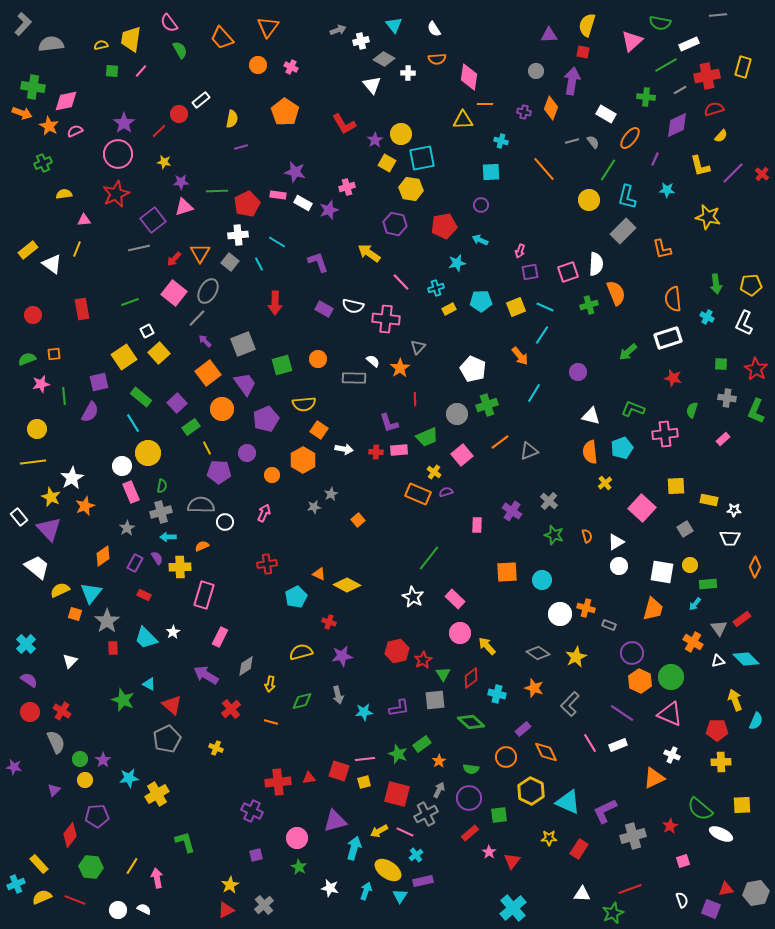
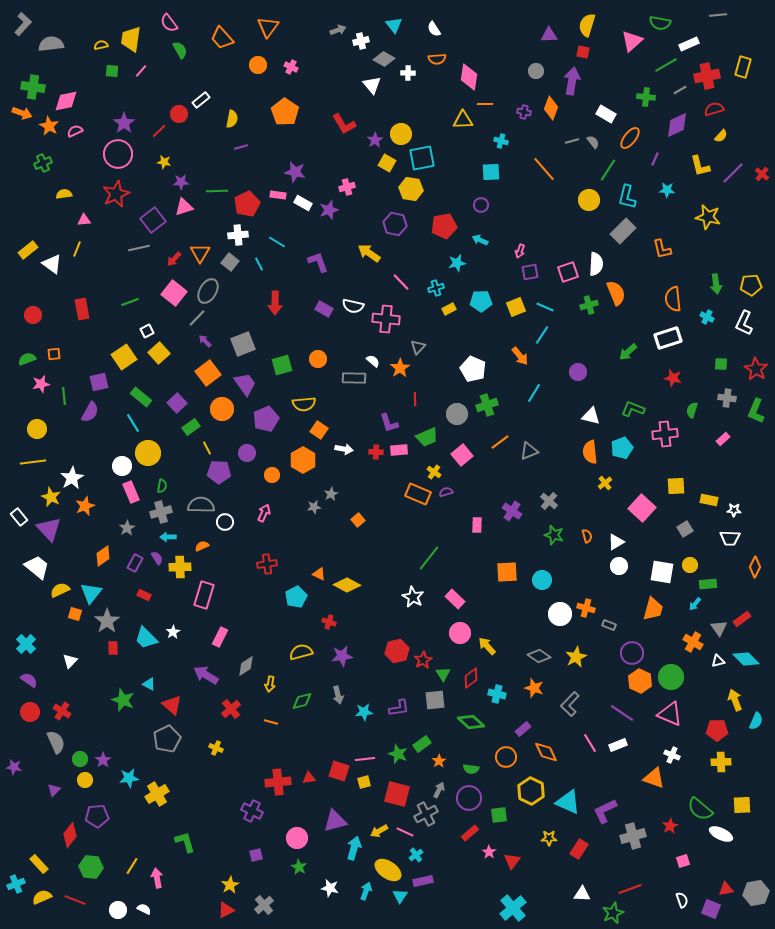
gray diamond at (538, 653): moved 1 px right, 3 px down
orange triangle at (654, 778): rotated 45 degrees clockwise
